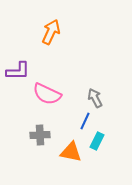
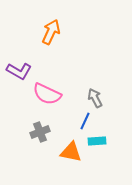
purple L-shape: moved 1 px right; rotated 30 degrees clockwise
gray cross: moved 3 px up; rotated 18 degrees counterclockwise
cyan rectangle: rotated 60 degrees clockwise
